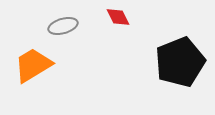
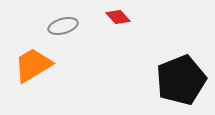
red diamond: rotated 15 degrees counterclockwise
black pentagon: moved 1 px right, 18 px down
